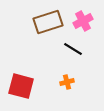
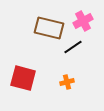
brown rectangle: moved 1 px right, 6 px down; rotated 32 degrees clockwise
black line: moved 2 px up; rotated 66 degrees counterclockwise
red square: moved 2 px right, 8 px up
